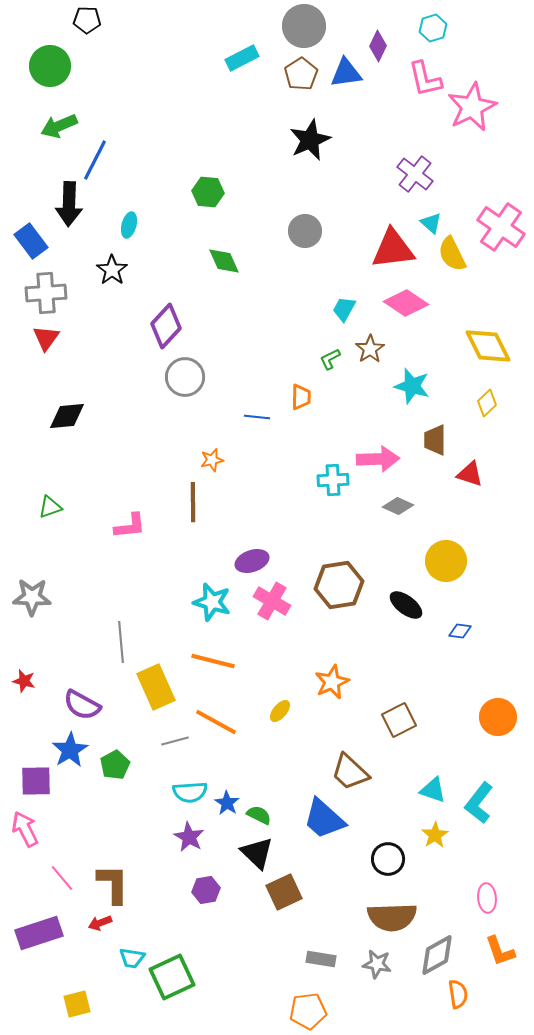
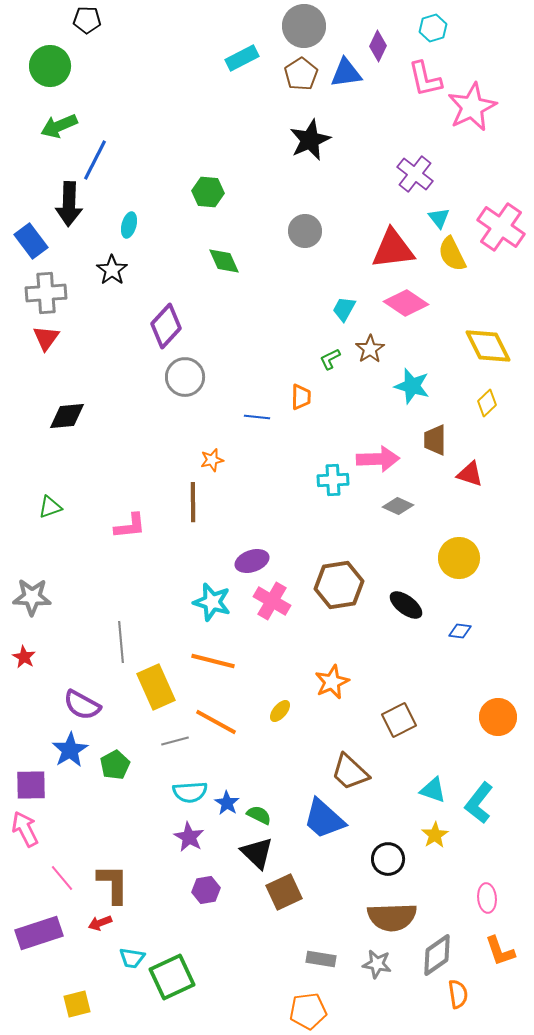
cyan triangle at (431, 223): moved 8 px right, 5 px up; rotated 10 degrees clockwise
yellow circle at (446, 561): moved 13 px right, 3 px up
red star at (24, 681): moved 24 px up; rotated 15 degrees clockwise
purple square at (36, 781): moved 5 px left, 4 px down
gray diamond at (437, 955): rotated 6 degrees counterclockwise
